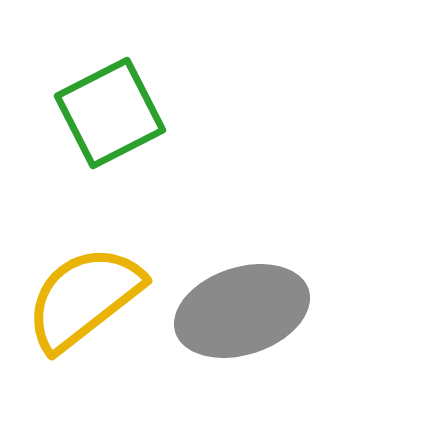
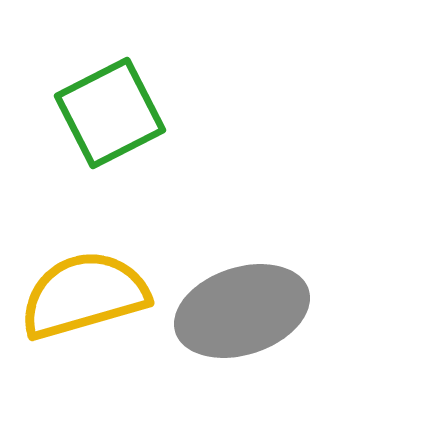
yellow semicircle: moved 3 px up; rotated 22 degrees clockwise
